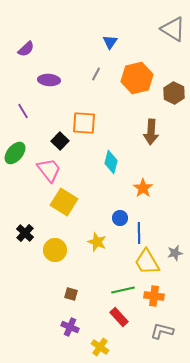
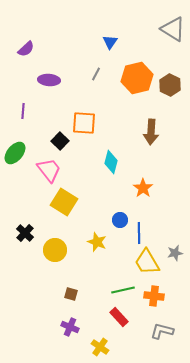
brown hexagon: moved 4 px left, 8 px up
purple line: rotated 35 degrees clockwise
blue circle: moved 2 px down
